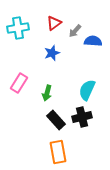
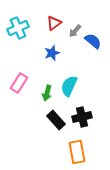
cyan cross: rotated 15 degrees counterclockwise
blue semicircle: rotated 36 degrees clockwise
cyan semicircle: moved 18 px left, 4 px up
orange rectangle: moved 19 px right
